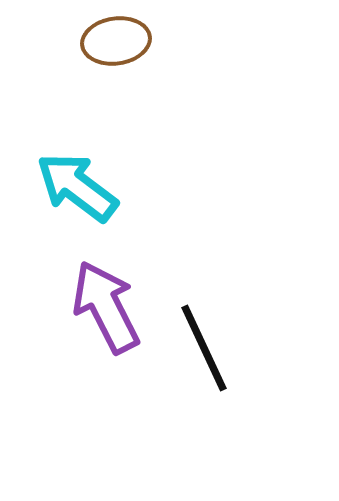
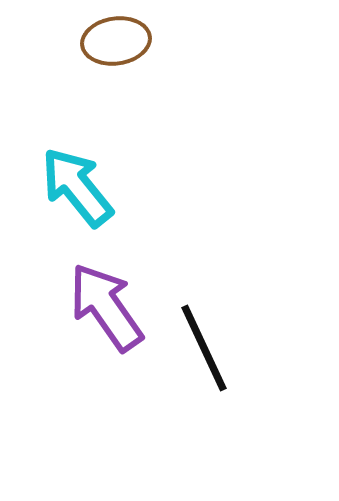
cyan arrow: rotated 14 degrees clockwise
purple arrow: rotated 8 degrees counterclockwise
